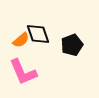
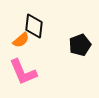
black diamond: moved 4 px left, 8 px up; rotated 25 degrees clockwise
black pentagon: moved 8 px right
